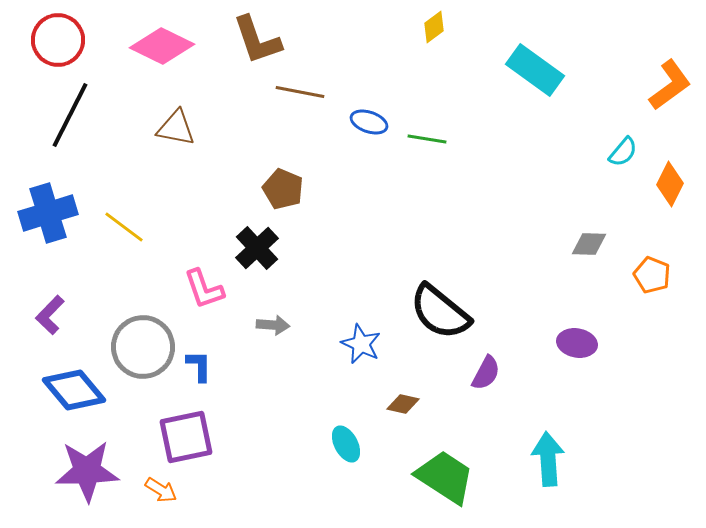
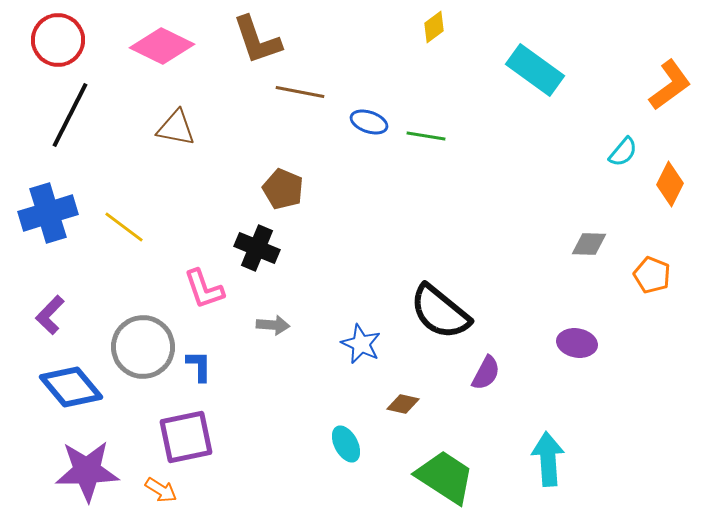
green line: moved 1 px left, 3 px up
black cross: rotated 24 degrees counterclockwise
blue diamond: moved 3 px left, 3 px up
